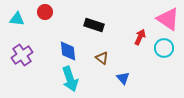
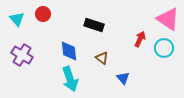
red circle: moved 2 px left, 2 px down
cyan triangle: rotated 42 degrees clockwise
red arrow: moved 2 px down
blue diamond: moved 1 px right
purple cross: rotated 25 degrees counterclockwise
